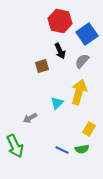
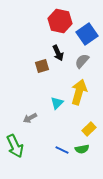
black arrow: moved 2 px left, 2 px down
yellow rectangle: rotated 16 degrees clockwise
